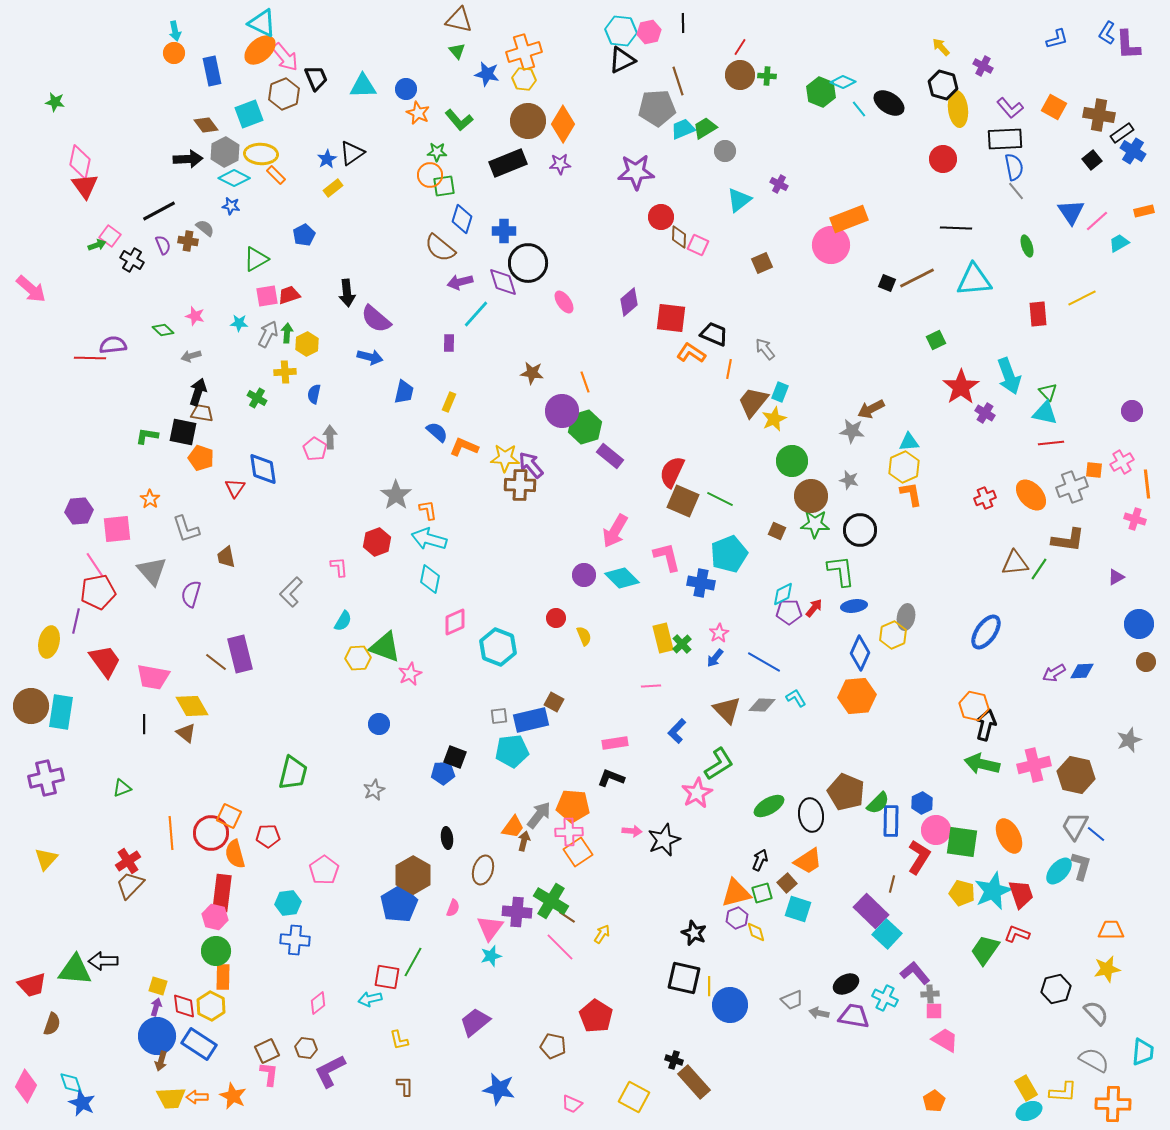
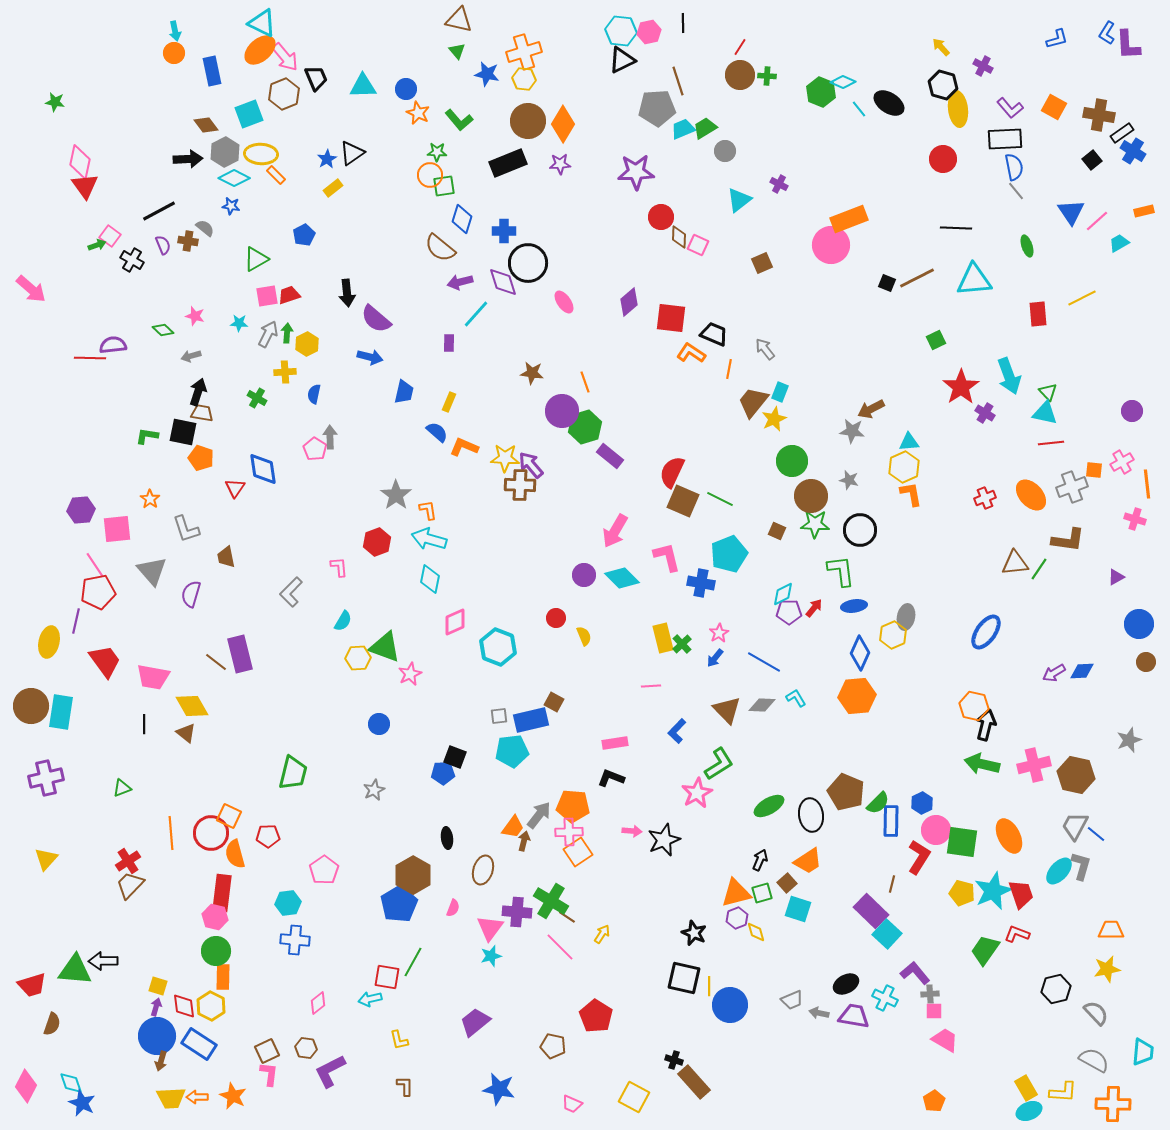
purple hexagon at (79, 511): moved 2 px right, 1 px up
